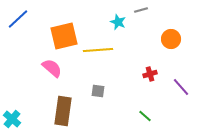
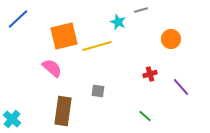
yellow line: moved 1 px left, 4 px up; rotated 12 degrees counterclockwise
